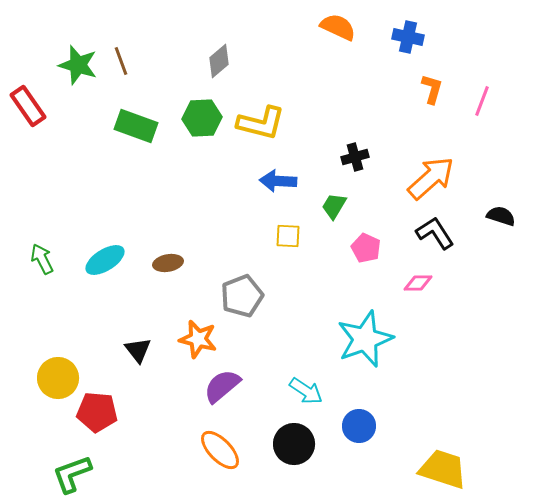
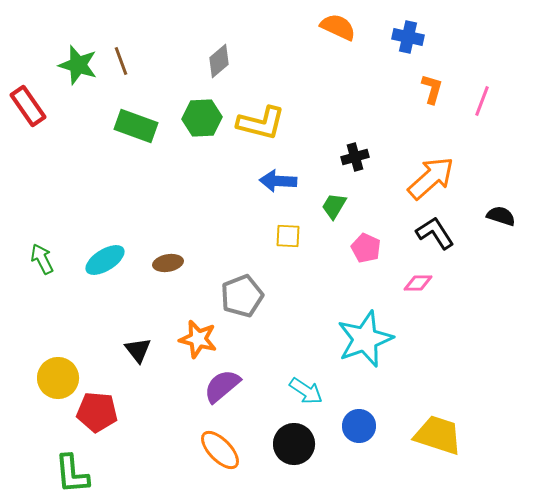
yellow trapezoid: moved 5 px left, 34 px up
green L-shape: rotated 75 degrees counterclockwise
